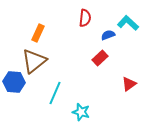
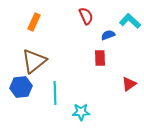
red semicircle: moved 1 px right, 2 px up; rotated 30 degrees counterclockwise
cyan L-shape: moved 2 px right, 2 px up
orange rectangle: moved 4 px left, 11 px up
red rectangle: rotated 49 degrees counterclockwise
blue hexagon: moved 7 px right, 5 px down; rotated 10 degrees counterclockwise
cyan line: rotated 25 degrees counterclockwise
cyan star: rotated 18 degrees counterclockwise
